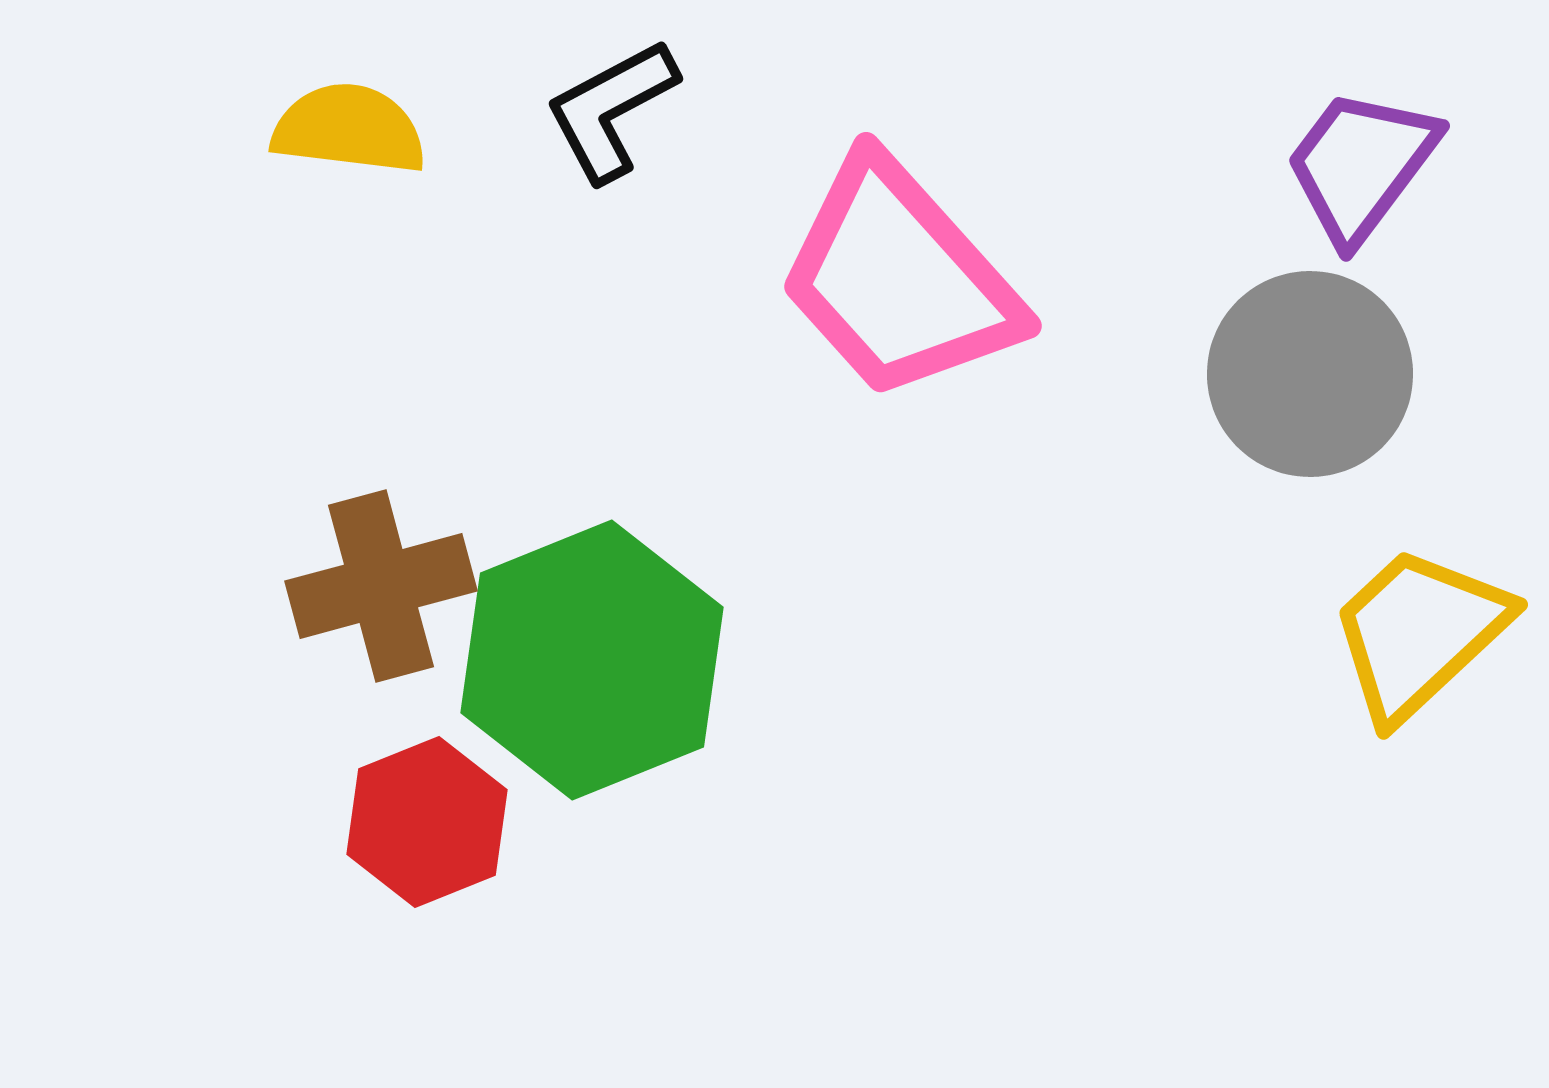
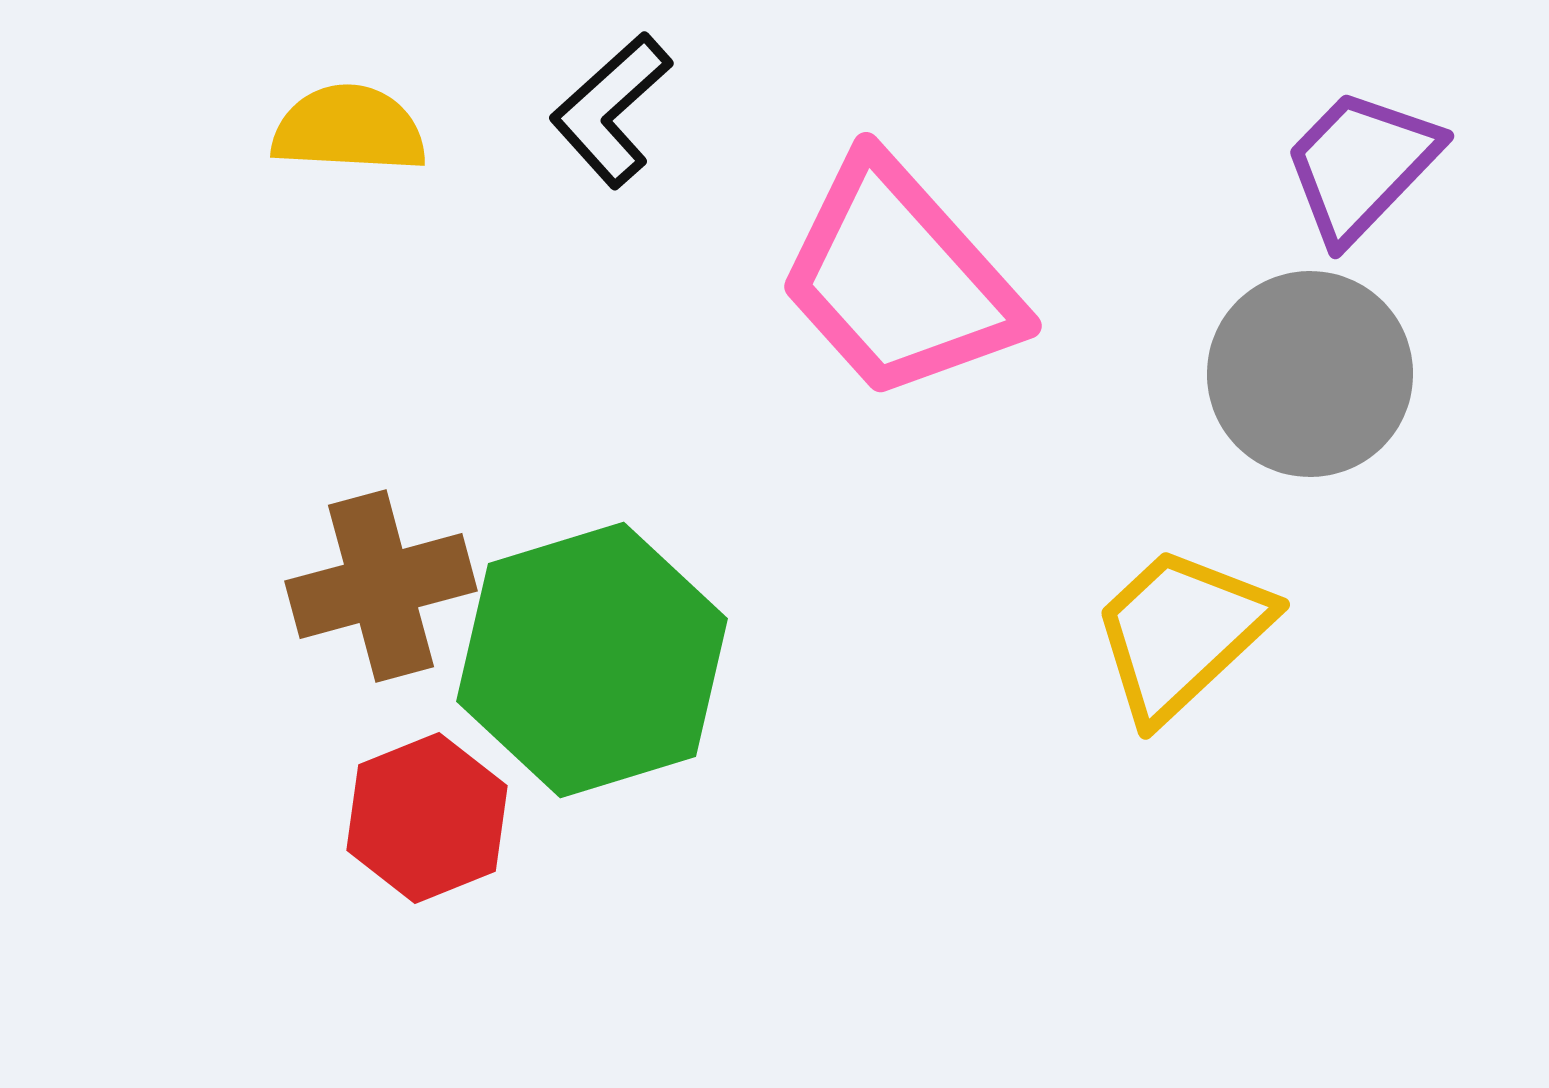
black L-shape: rotated 14 degrees counterclockwise
yellow semicircle: rotated 4 degrees counterclockwise
purple trapezoid: rotated 7 degrees clockwise
yellow trapezoid: moved 238 px left
green hexagon: rotated 5 degrees clockwise
red hexagon: moved 4 px up
